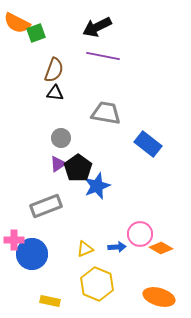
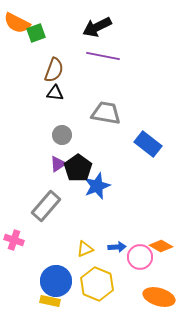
gray circle: moved 1 px right, 3 px up
gray rectangle: rotated 28 degrees counterclockwise
pink circle: moved 23 px down
pink cross: rotated 18 degrees clockwise
orange diamond: moved 2 px up
blue circle: moved 24 px right, 27 px down
